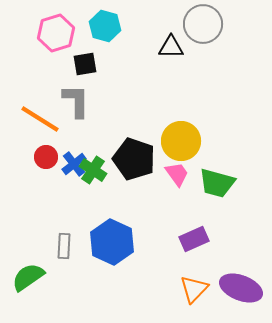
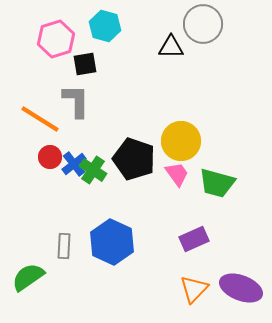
pink hexagon: moved 6 px down
red circle: moved 4 px right
